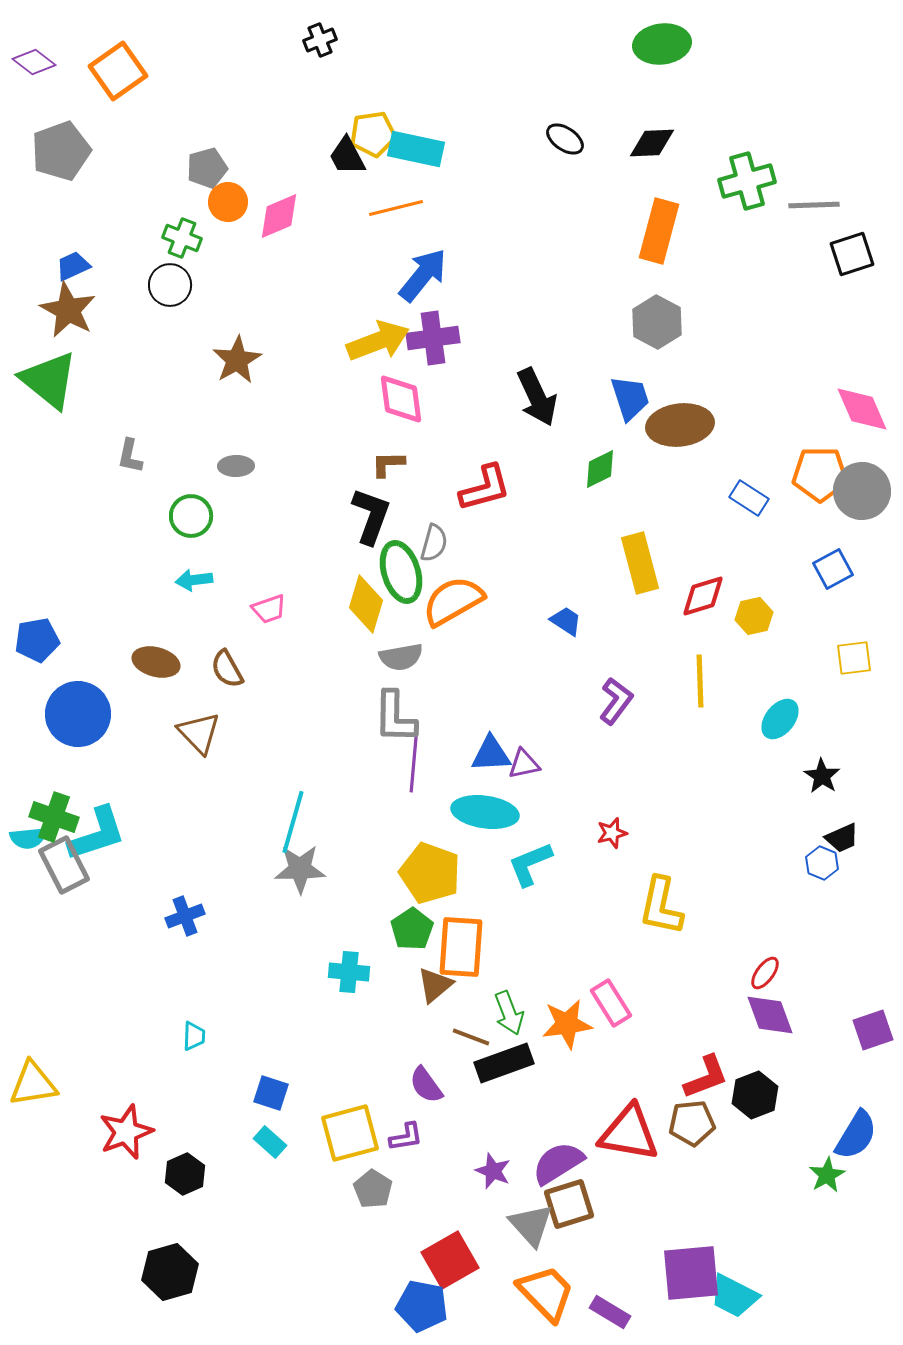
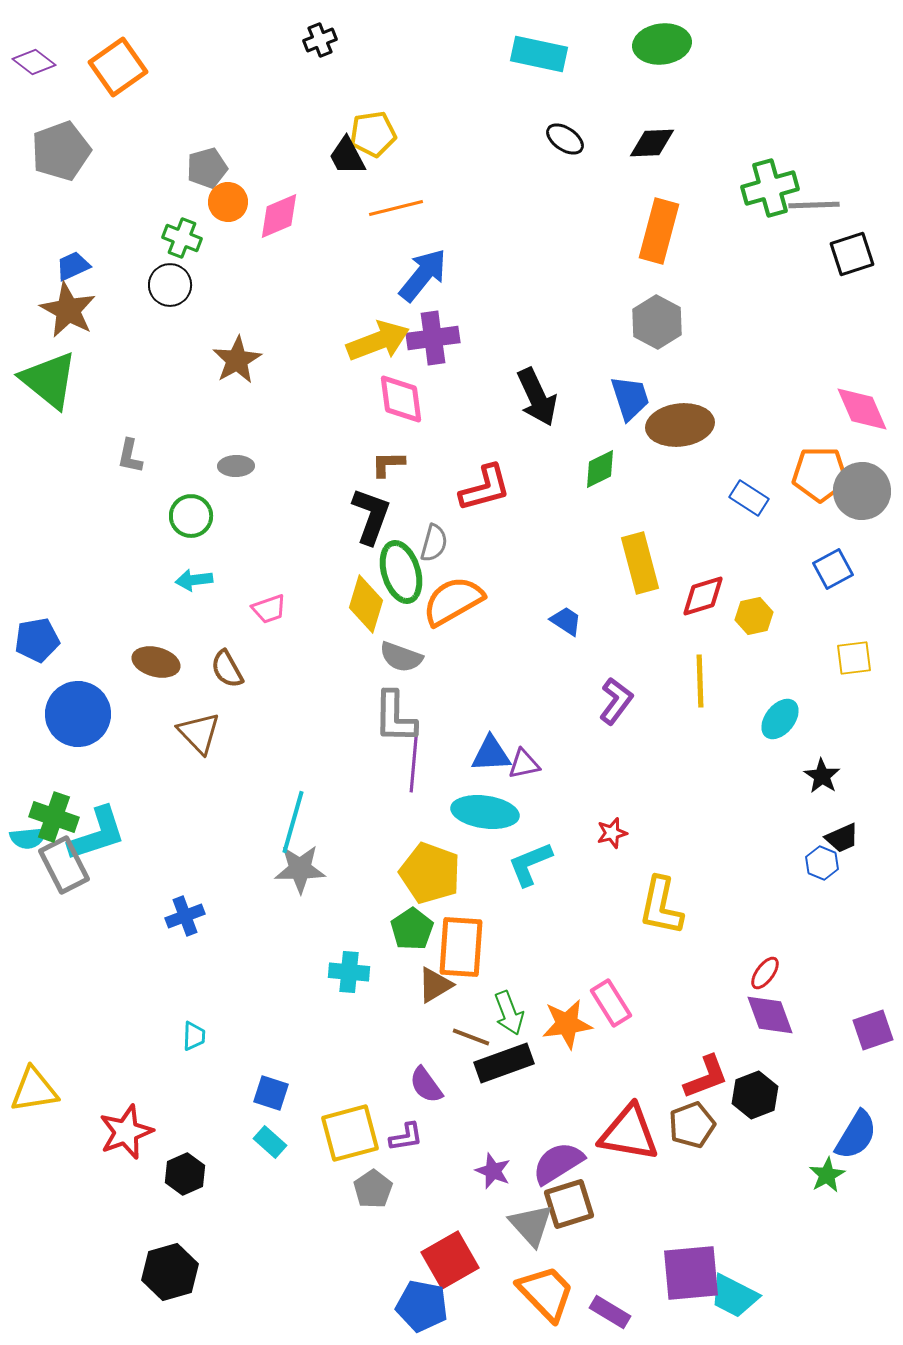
orange square at (118, 71): moved 4 px up
cyan rectangle at (416, 149): moved 123 px right, 95 px up
green cross at (747, 181): moved 23 px right, 7 px down
gray semicircle at (401, 657): rotated 30 degrees clockwise
brown triangle at (435, 985): rotated 9 degrees clockwise
yellow triangle at (33, 1084): moved 1 px right, 6 px down
brown pentagon at (692, 1123): moved 2 px down; rotated 15 degrees counterclockwise
gray pentagon at (373, 1189): rotated 6 degrees clockwise
